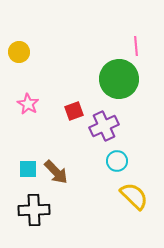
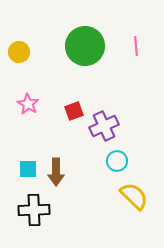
green circle: moved 34 px left, 33 px up
brown arrow: rotated 44 degrees clockwise
